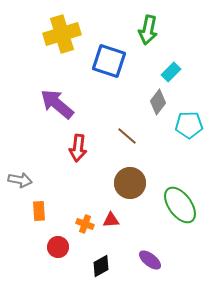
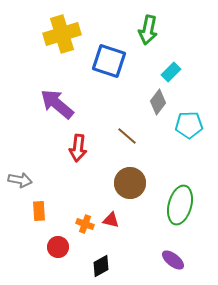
green ellipse: rotated 51 degrees clockwise
red triangle: rotated 18 degrees clockwise
purple ellipse: moved 23 px right
